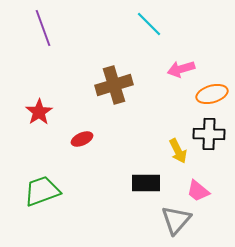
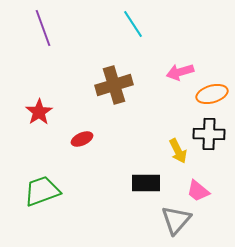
cyan line: moved 16 px left; rotated 12 degrees clockwise
pink arrow: moved 1 px left, 3 px down
